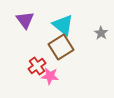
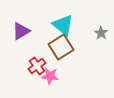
purple triangle: moved 4 px left, 11 px down; rotated 36 degrees clockwise
